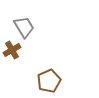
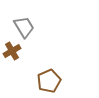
brown cross: moved 1 px down
